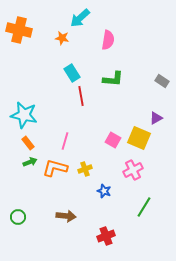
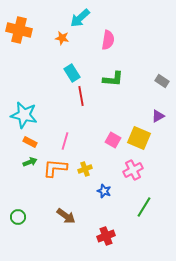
purple triangle: moved 2 px right, 2 px up
orange rectangle: moved 2 px right, 1 px up; rotated 24 degrees counterclockwise
orange L-shape: rotated 10 degrees counterclockwise
brown arrow: rotated 30 degrees clockwise
